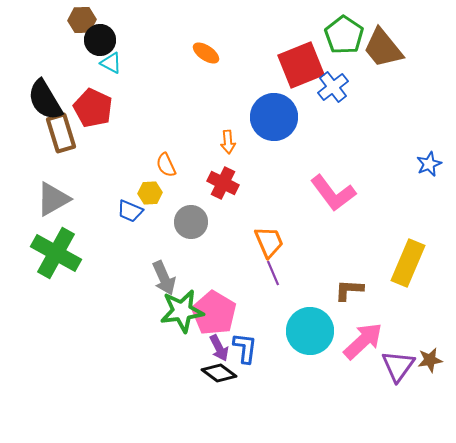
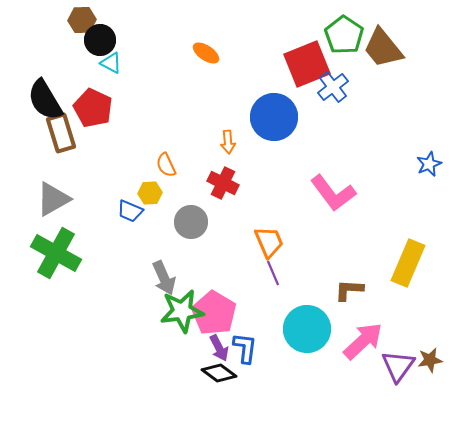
red square: moved 6 px right, 1 px up
cyan circle: moved 3 px left, 2 px up
